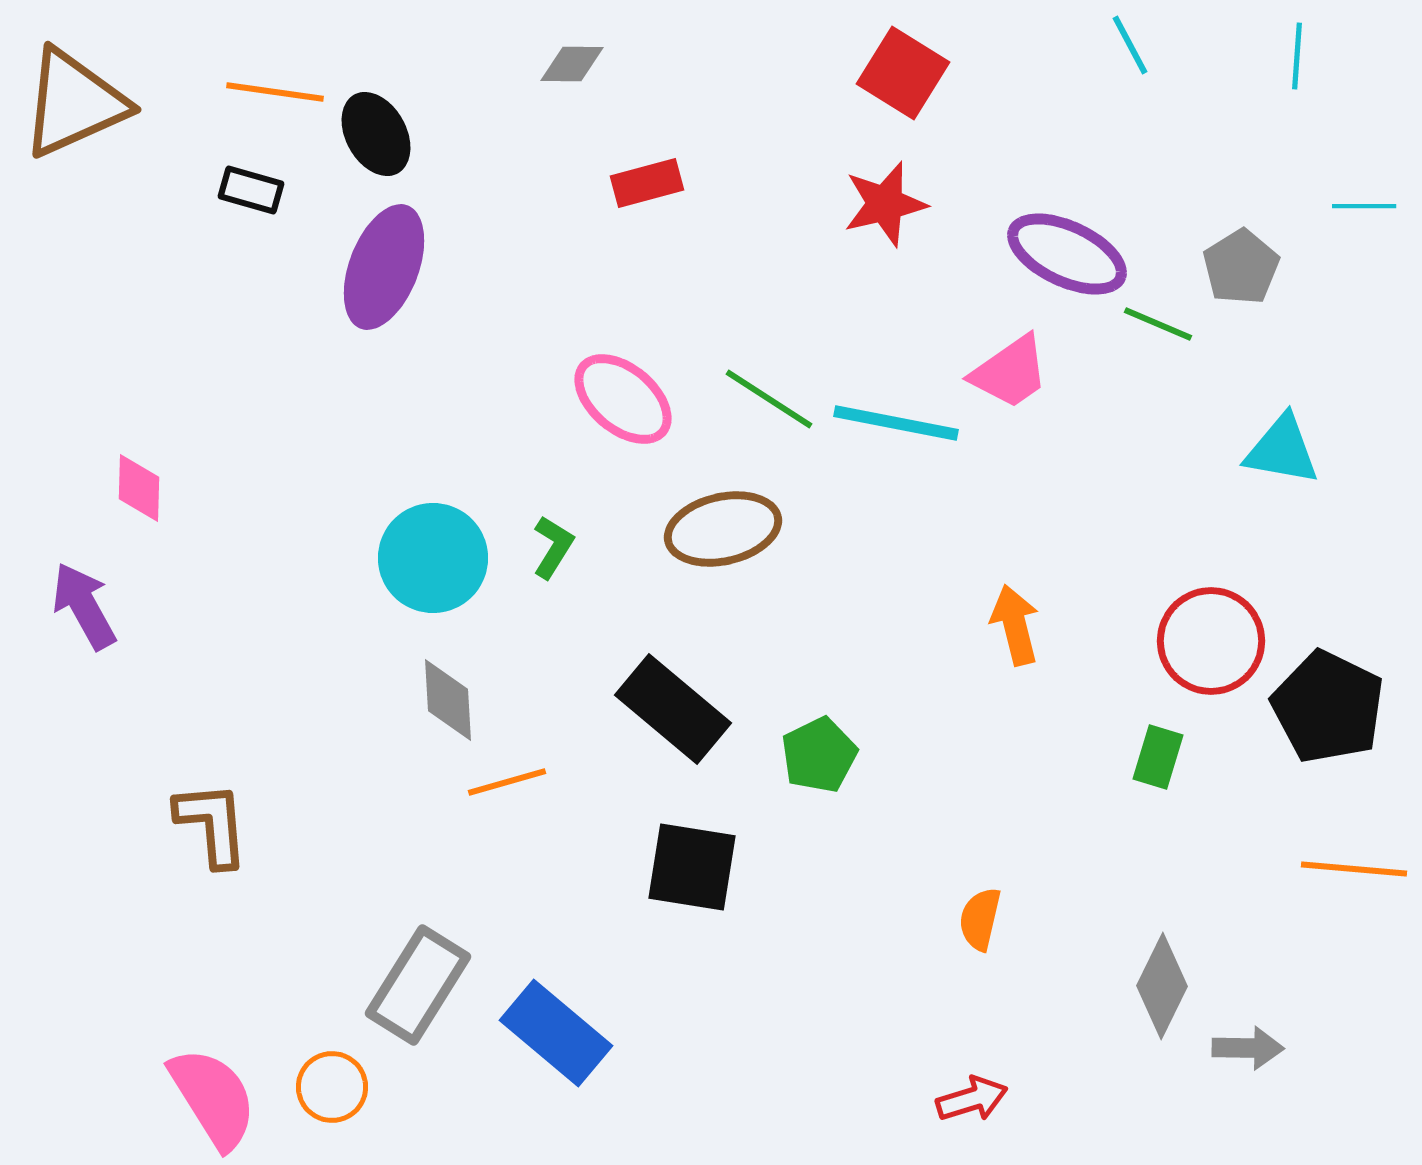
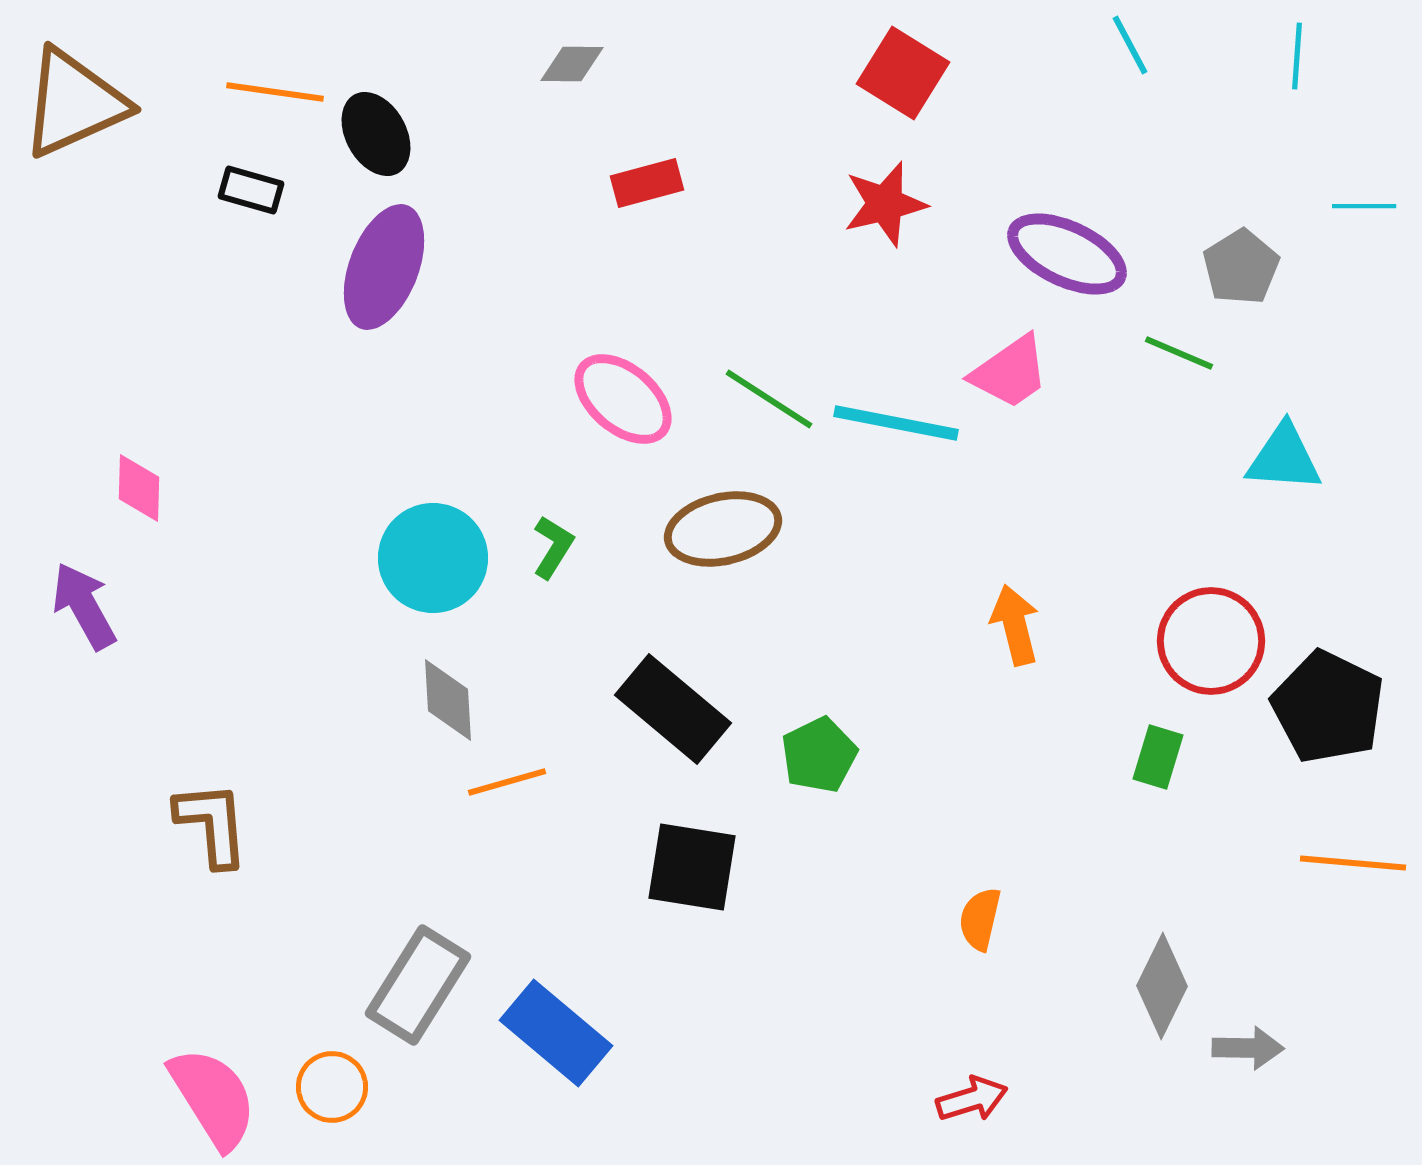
green line at (1158, 324): moved 21 px right, 29 px down
cyan triangle at (1282, 450): moved 2 px right, 8 px down; rotated 6 degrees counterclockwise
orange line at (1354, 869): moved 1 px left, 6 px up
